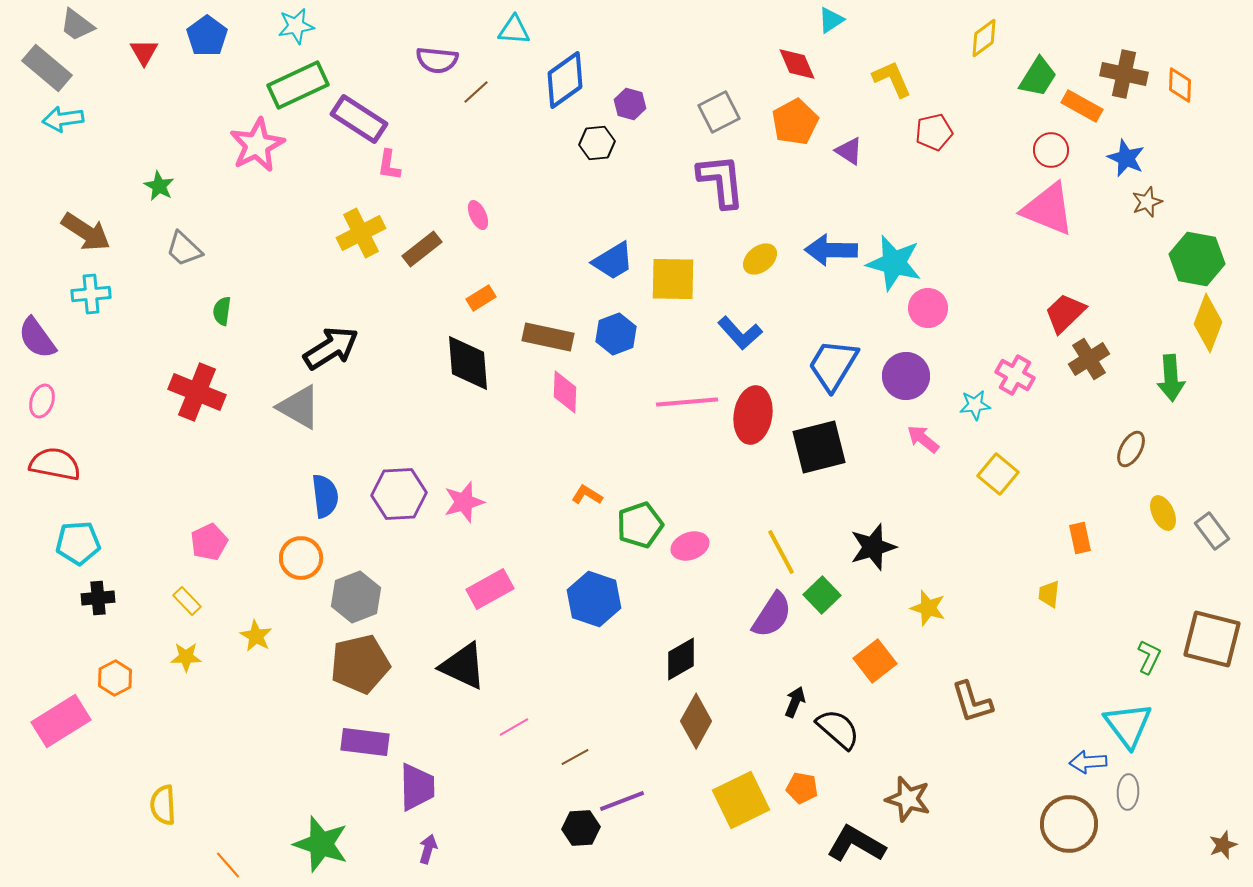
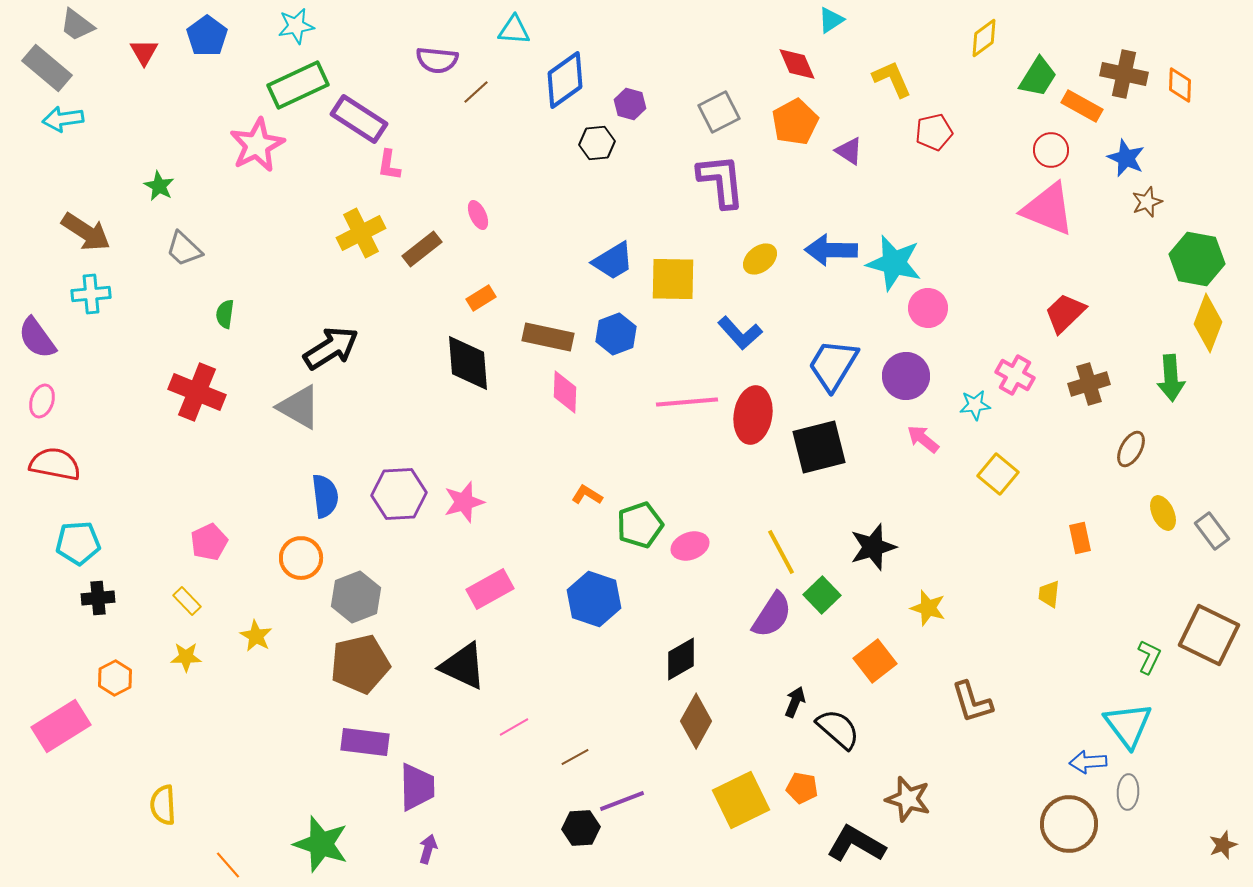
green semicircle at (222, 311): moved 3 px right, 3 px down
brown cross at (1089, 359): moved 25 px down; rotated 15 degrees clockwise
brown square at (1212, 639): moved 3 px left, 4 px up; rotated 12 degrees clockwise
pink rectangle at (61, 721): moved 5 px down
